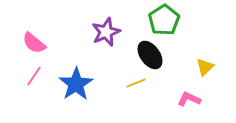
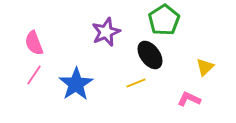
pink semicircle: rotated 30 degrees clockwise
pink line: moved 1 px up
